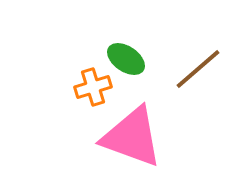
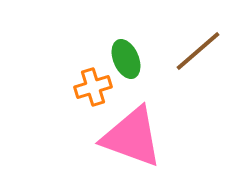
green ellipse: rotated 33 degrees clockwise
brown line: moved 18 px up
